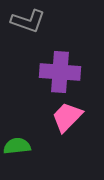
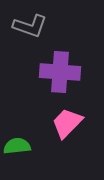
gray L-shape: moved 2 px right, 5 px down
pink trapezoid: moved 6 px down
